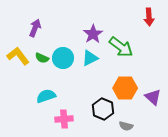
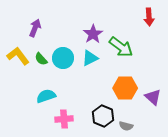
green semicircle: moved 1 px left, 1 px down; rotated 24 degrees clockwise
black hexagon: moved 7 px down
